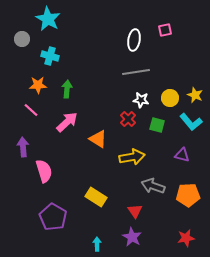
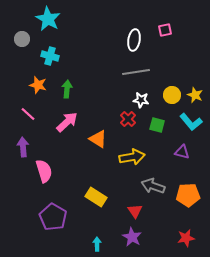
orange star: rotated 18 degrees clockwise
yellow circle: moved 2 px right, 3 px up
pink line: moved 3 px left, 4 px down
purple triangle: moved 3 px up
